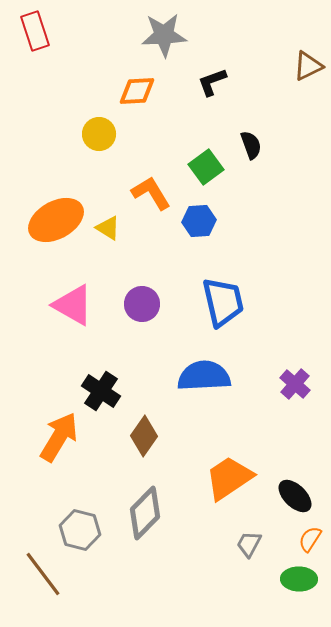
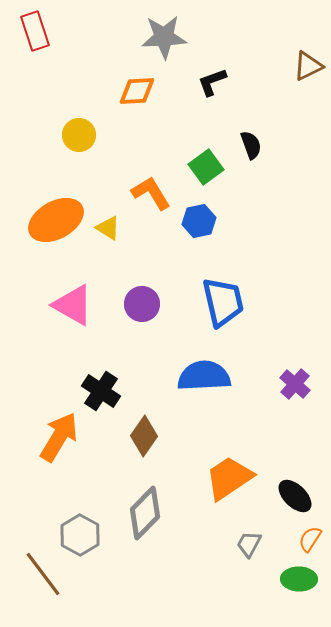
gray star: moved 2 px down
yellow circle: moved 20 px left, 1 px down
blue hexagon: rotated 8 degrees counterclockwise
gray hexagon: moved 5 px down; rotated 15 degrees clockwise
